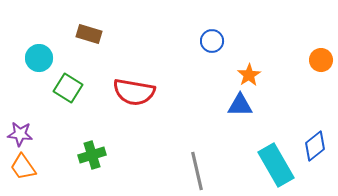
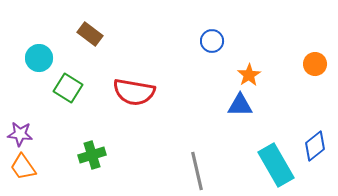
brown rectangle: moved 1 px right; rotated 20 degrees clockwise
orange circle: moved 6 px left, 4 px down
